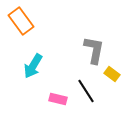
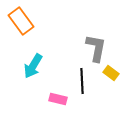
gray L-shape: moved 2 px right, 2 px up
yellow rectangle: moved 1 px left, 1 px up
black line: moved 4 px left, 10 px up; rotated 30 degrees clockwise
